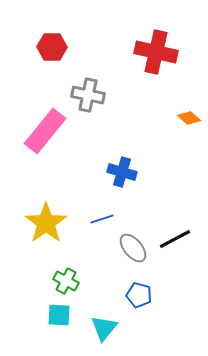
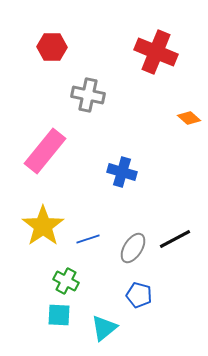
red cross: rotated 9 degrees clockwise
pink rectangle: moved 20 px down
blue line: moved 14 px left, 20 px down
yellow star: moved 3 px left, 3 px down
gray ellipse: rotated 72 degrees clockwise
cyan triangle: rotated 12 degrees clockwise
